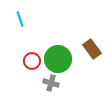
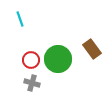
red circle: moved 1 px left, 1 px up
gray cross: moved 19 px left
